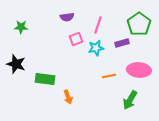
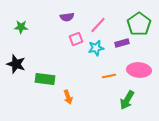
pink line: rotated 24 degrees clockwise
green arrow: moved 3 px left
